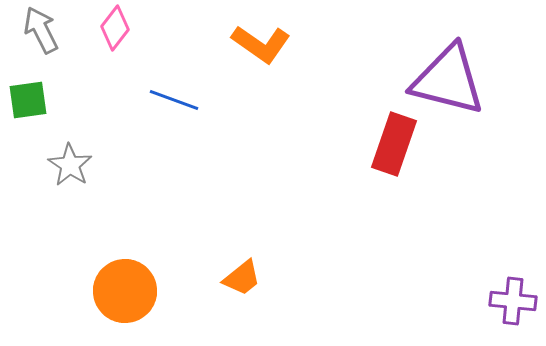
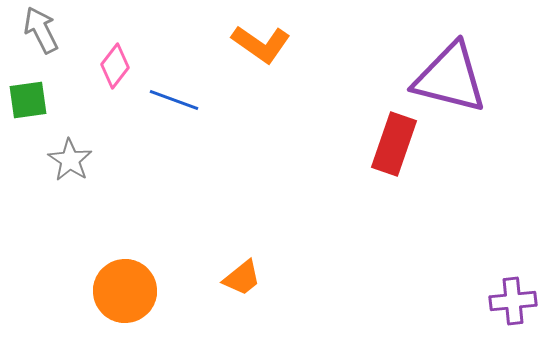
pink diamond: moved 38 px down
purple triangle: moved 2 px right, 2 px up
gray star: moved 5 px up
purple cross: rotated 12 degrees counterclockwise
